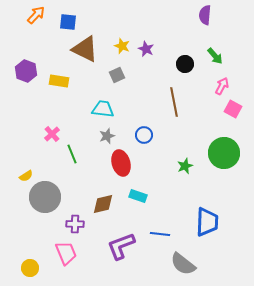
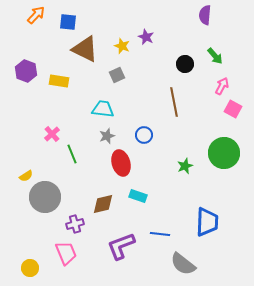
purple star: moved 12 px up
purple cross: rotated 18 degrees counterclockwise
